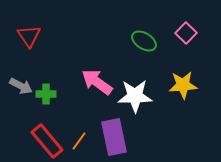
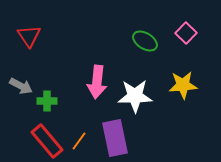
green ellipse: moved 1 px right
pink arrow: rotated 120 degrees counterclockwise
green cross: moved 1 px right, 7 px down
purple rectangle: moved 1 px right, 1 px down
